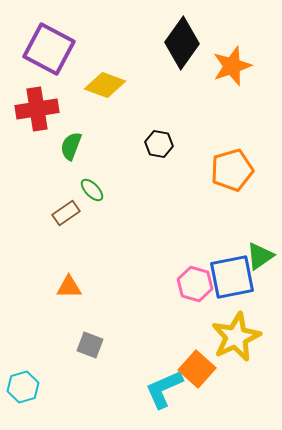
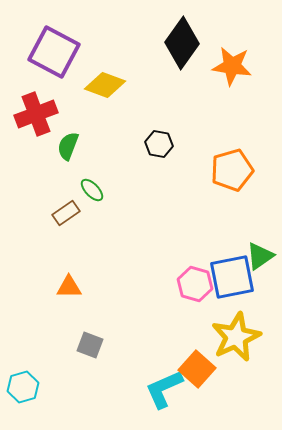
purple square: moved 5 px right, 3 px down
orange star: rotated 27 degrees clockwise
red cross: moved 1 px left, 5 px down; rotated 12 degrees counterclockwise
green semicircle: moved 3 px left
